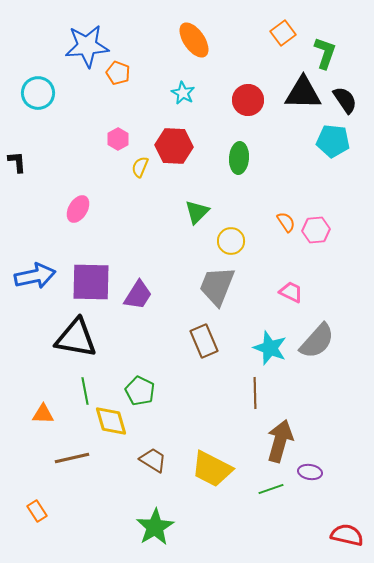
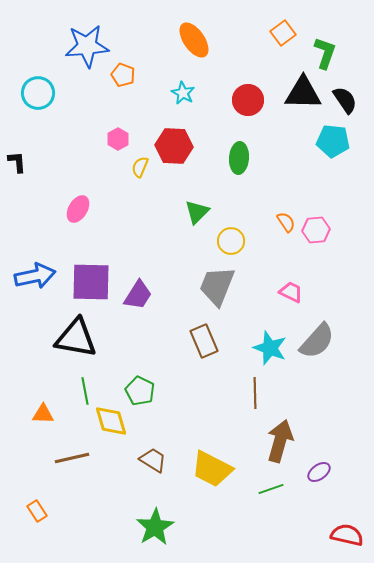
orange pentagon at (118, 73): moved 5 px right, 2 px down
purple ellipse at (310, 472): moved 9 px right; rotated 45 degrees counterclockwise
